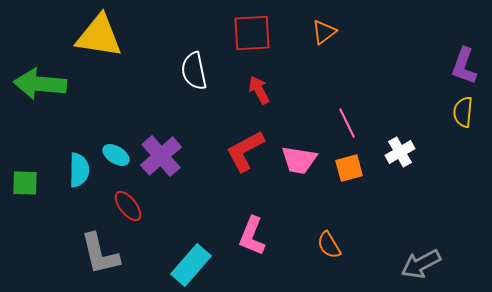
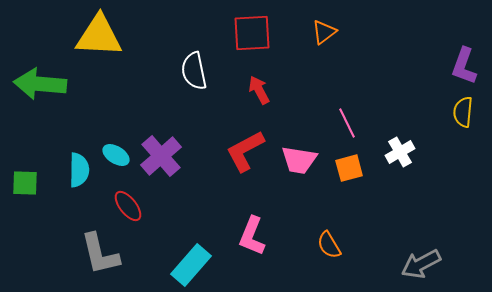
yellow triangle: rotated 6 degrees counterclockwise
